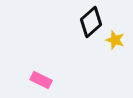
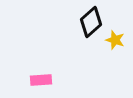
pink rectangle: rotated 30 degrees counterclockwise
